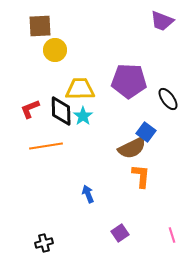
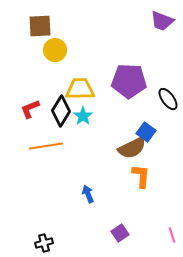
black diamond: rotated 32 degrees clockwise
